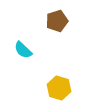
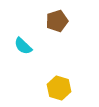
cyan semicircle: moved 4 px up
